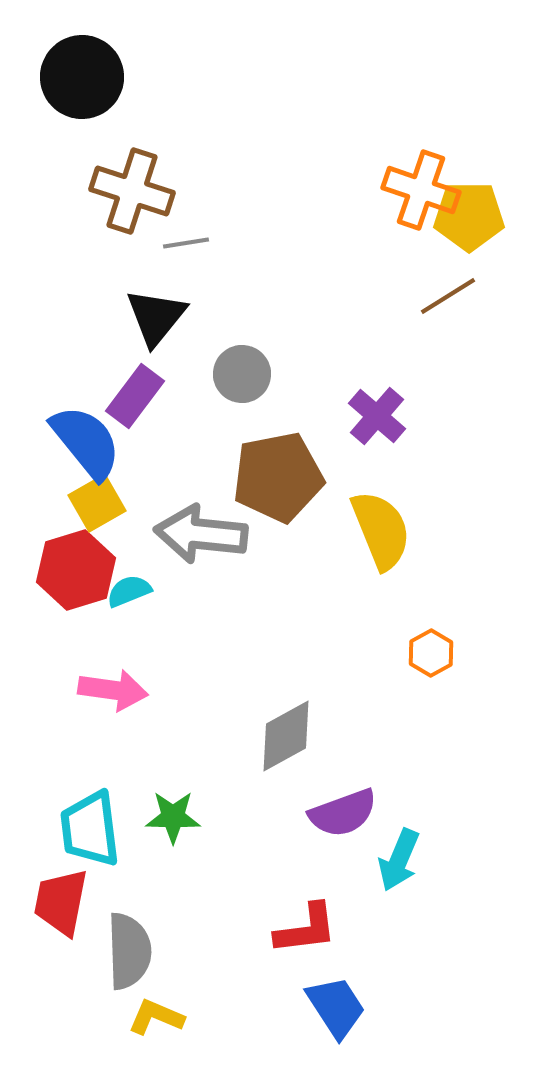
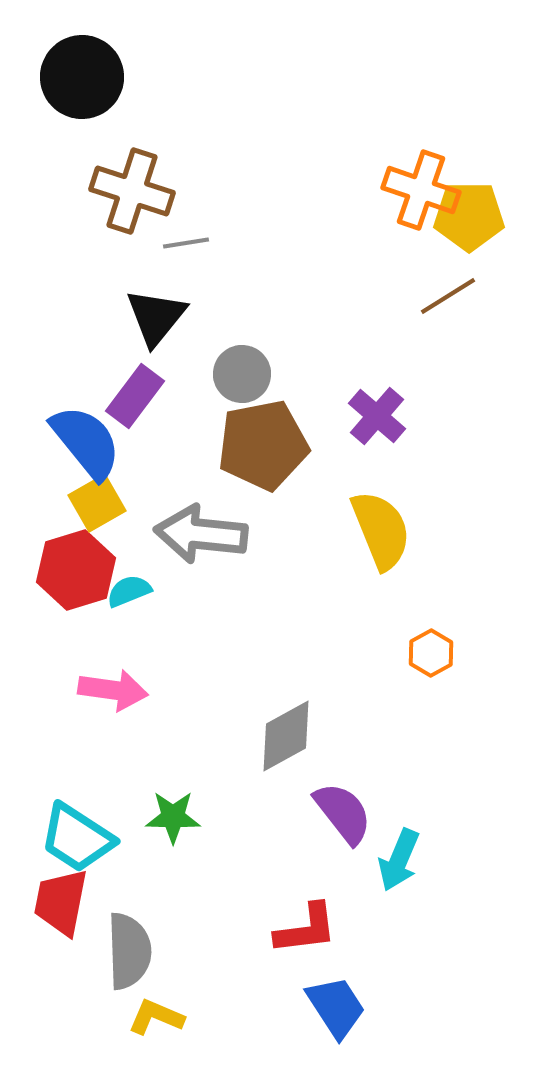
brown pentagon: moved 15 px left, 32 px up
purple semicircle: rotated 108 degrees counterclockwise
cyan trapezoid: moved 13 px left, 9 px down; rotated 50 degrees counterclockwise
